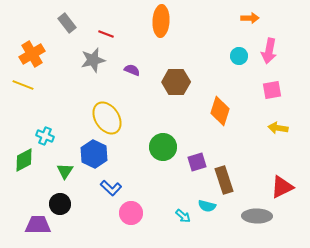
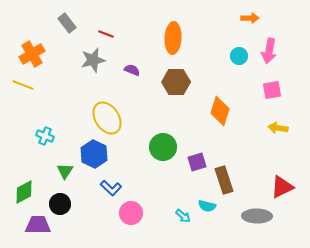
orange ellipse: moved 12 px right, 17 px down
green diamond: moved 32 px down
